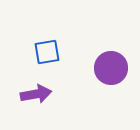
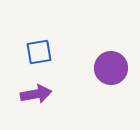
blue square: moved 8 px left
